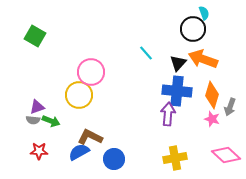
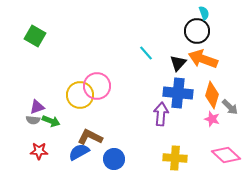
black circle: moved 4 px right, 2 px down
pink circle: moved 6 px right, 14 px down
blue cross: moved 1 px right, 2 px down
yellow circle: moved 1 px right
gray arrow: rotated 66 degrees counterclockwise
purple arrow: moved 7 px left
yellow cross: rotated 15 degrees clockwise
